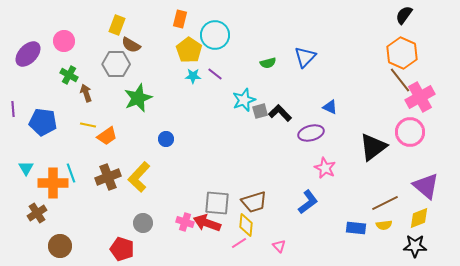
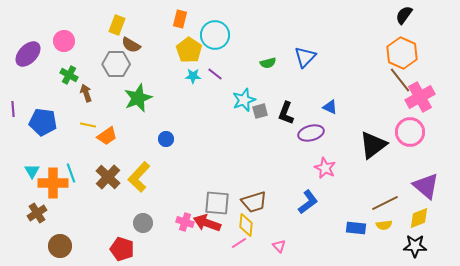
black L-shape at (280, 113): moved 6 px right; rotated 115 degrees counterclockwise
black triangle at (373, 147): moved 2 px up
cyan triangle at (26, 168): moved 6 px right, 3 px down
brown cross at (108, 177): rotated 25 degrees counterclockwise
